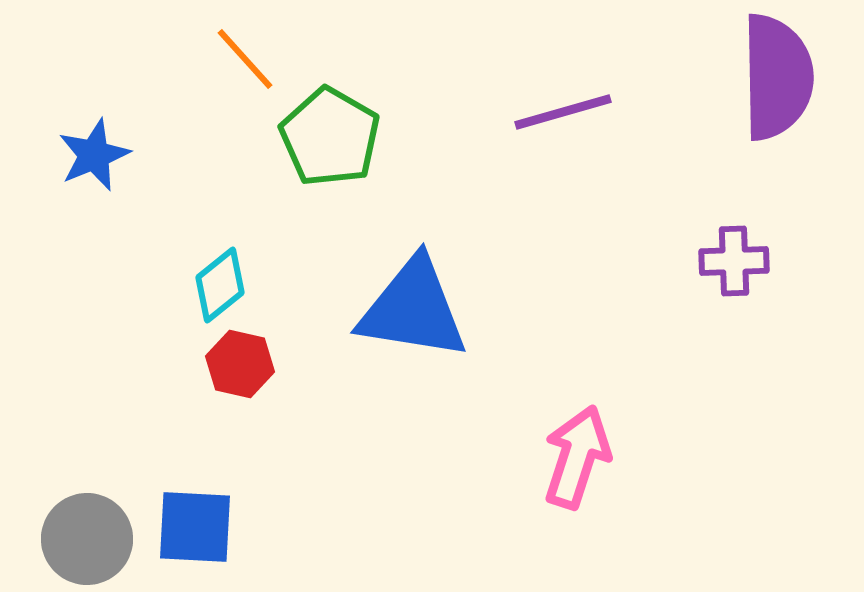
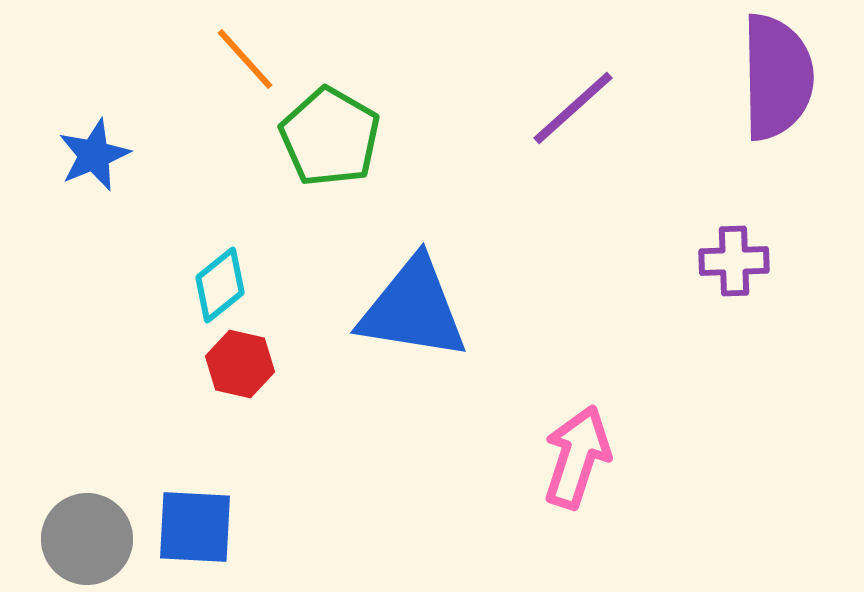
purple line: moved 10 px right, 4 px up; rotated 26 degrees counterclockwise
